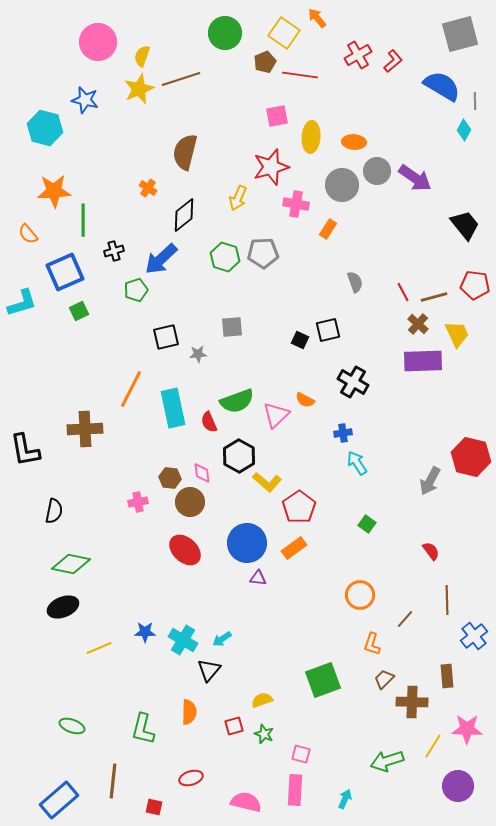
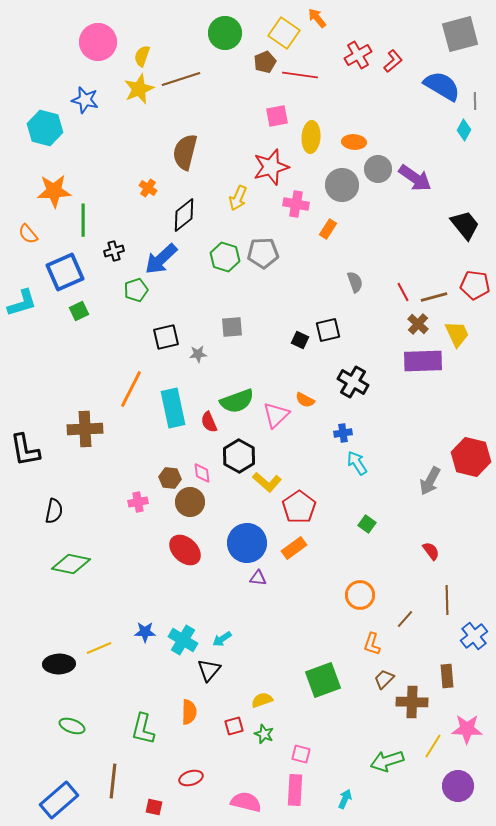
gray circle at (377, 171): moved 1 px right, 2 px up
black ellipse at (63, 607): moved 4 px left, 57 px down; rotated 20 degrees clockwise
